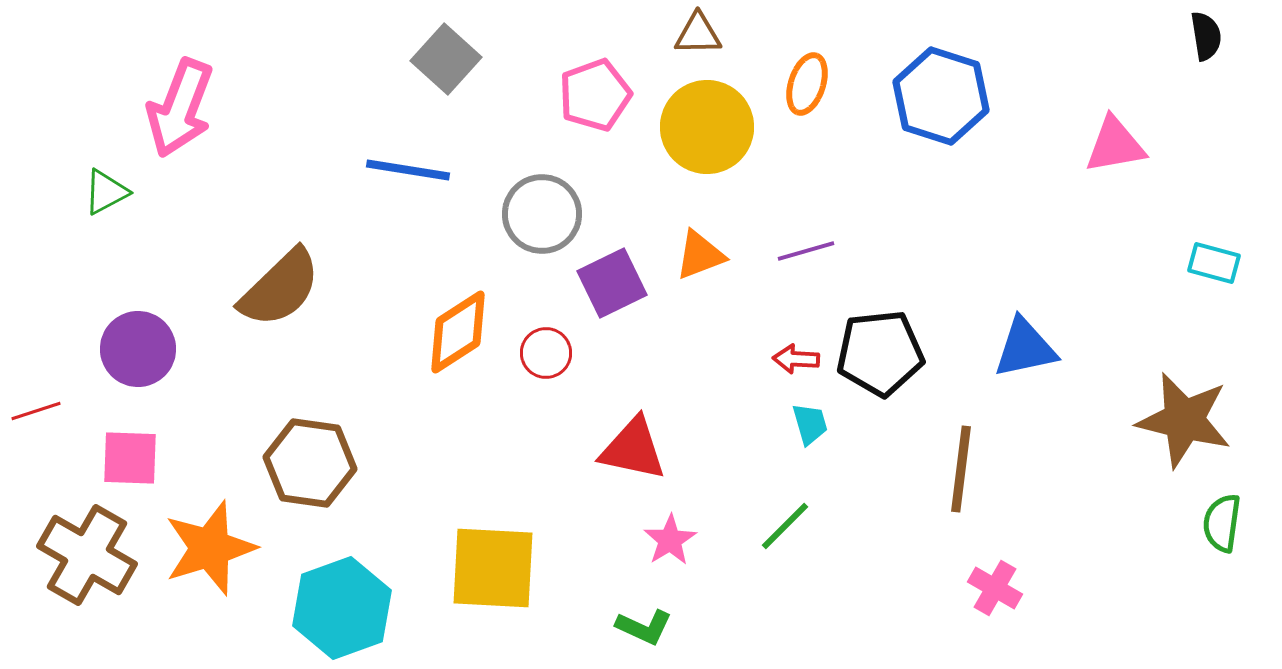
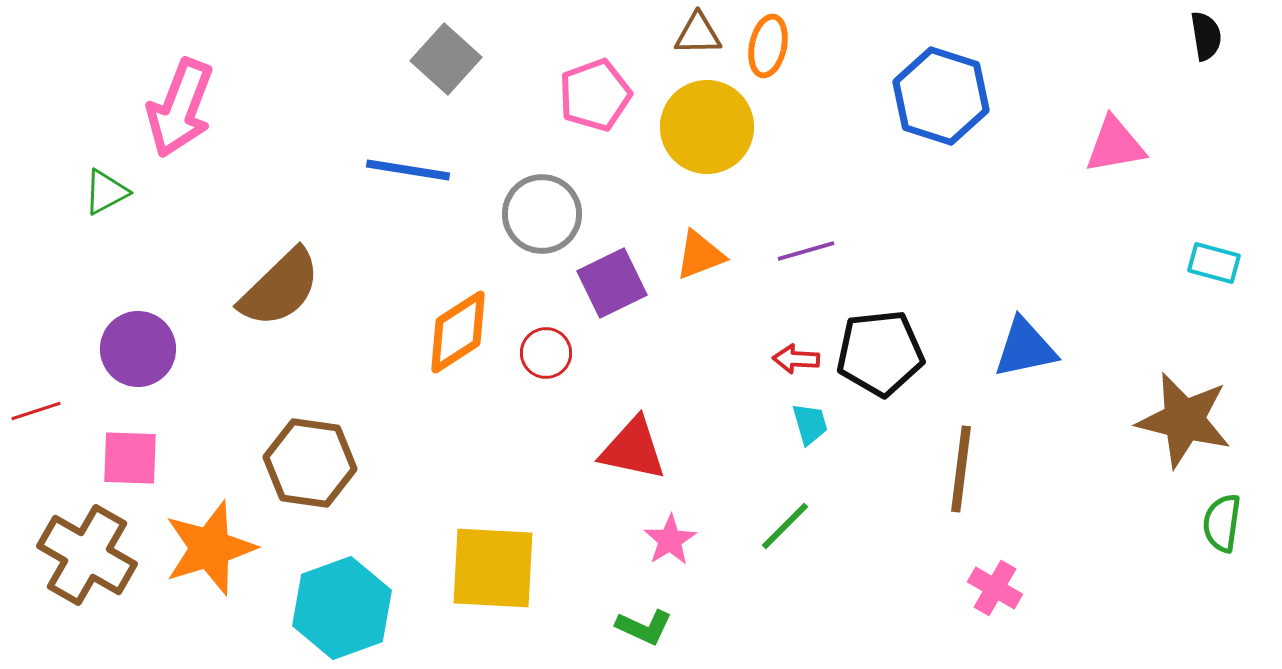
orange ellipse: moved 39 px left, 38 px up; rotated 6 degrees counterclockwise
